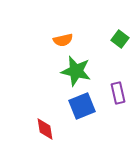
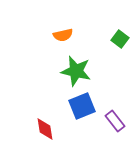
orange semicircle: moved 5 px up
purple rectangle: moved 3 px left, 28 px down; rotated 25 degrees counterclockwise
